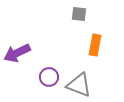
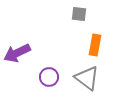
gray triangle: moved 8 px right, 7 px up; rotated 16 degrees clockwise
